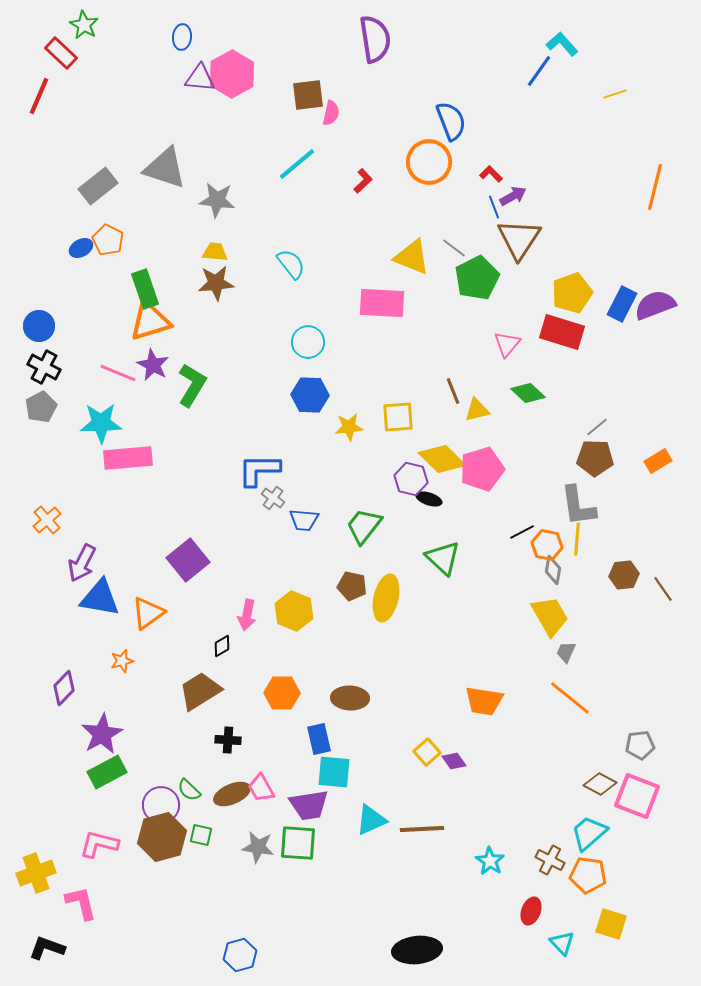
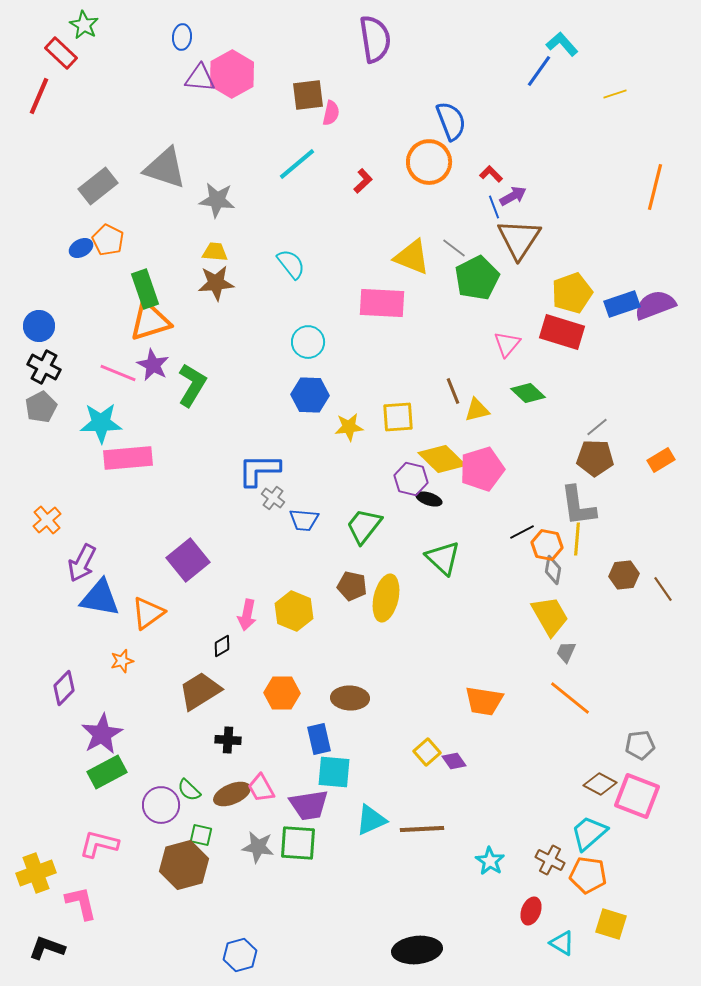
blue rectangle at (622, 304): rotated 44 degrees clockwise
orange rectangle at (658, 461): moved 3 px right, 1 px up
brown hexagon at (162, 837): moved 22 px right, 28 px down
cyan triangle at (562, 943): rotated 16 degrees counterclockwise
